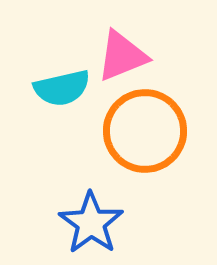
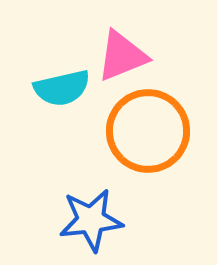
orange circle: moved 3 px right
blue star: moved 3 px up; rotated 30 degrees clockwise
